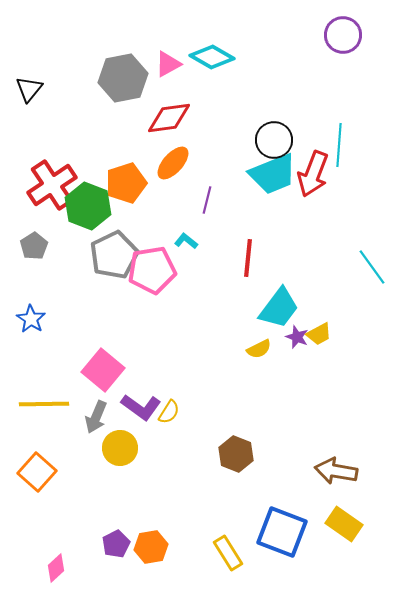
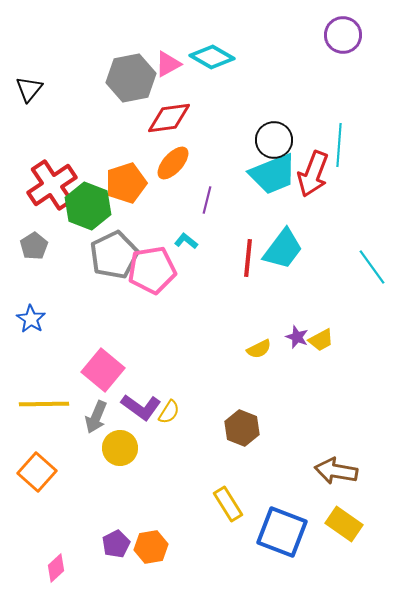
gray hexagon at (123, 78): moved 8 px right
cyan trapezoid at (279, 308): moved 4 px right, 59 px up
yellow trapezoid at (319, 334): moved 2 px right, 6 px down
brown hexagon at (236, 454): moved 6 px right, 26 px up
yellow rectangle at (228, 553): moved 49 px up
